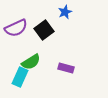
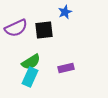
black square: rotated 30 degrees clockwise
purple rectangle: rotated 28 degrees counterclockwise
cyan rectangle: moved 10 px right
